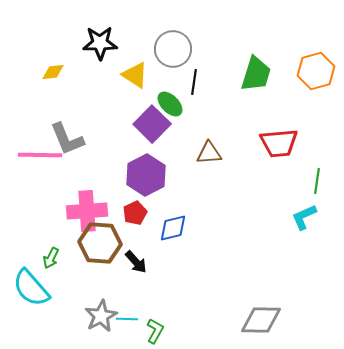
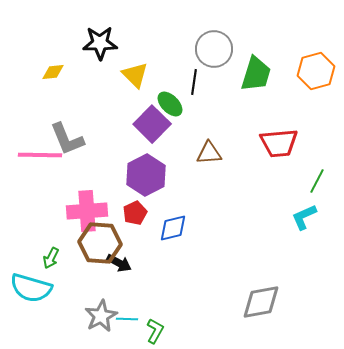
gray circle: moved 41 px right
yellow triangle: rotated 12 degrees clockwise
green line: rotated 20 degrees clockwise
black arrow: moved 17 px left, 1 px down; rotated 20 degrees counterclockwise
cyan semicircle: rotated 33 degrees counterclockwise
gray diamond: moved 18 px up; rotated 12 degrees counterclockwise
